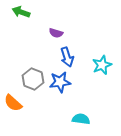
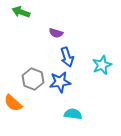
cyan semicircle: moved 8 px left, 5 px up
